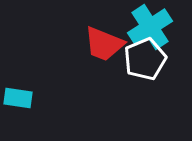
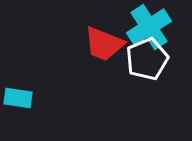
cyan cross: moved 1 px left
white pentagon: moved 2 px right
